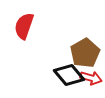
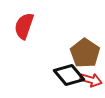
brown pentagon: rotated 8 degrees counterclockwise
red arrow: moved 2 px down
